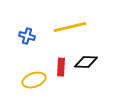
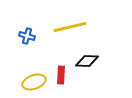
black diamond: moved 1 px right, 1 px up
red rectangle: moved 8 px down
yellow ellipse: moved 2 px down
